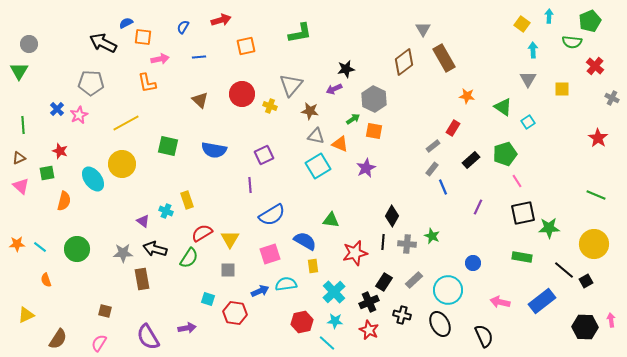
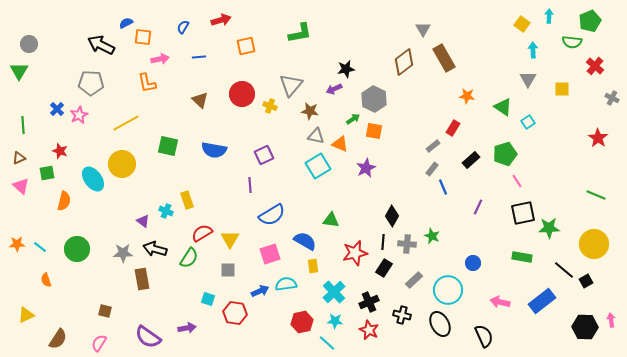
black arrow at (103, 43): moved 2 px left, 2 px down
black rectangle at (384, 282): moved 14 px up
purple semicircle at (148, 337): rotated 24 degrees counterclockwise
